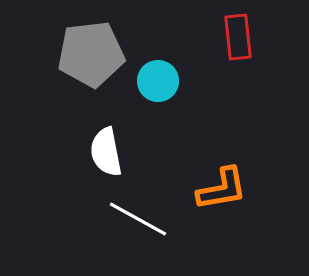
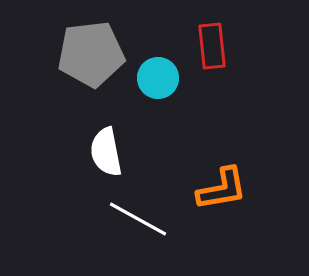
red rectangle: moved 26 px left, 9 px down
cyan circle: moved 3 px up
